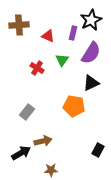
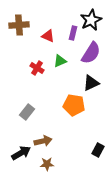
green triangle: moved 2 px left, 1 px down; rotated 32 degrees clockwise
orange pentagon: moved 1 px up
brown star: moved 4 px left, 6 px up
